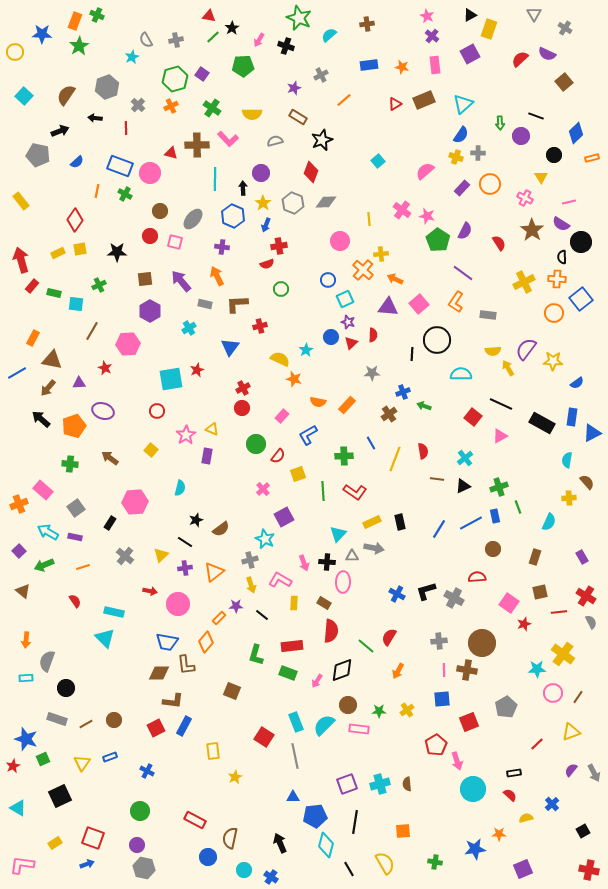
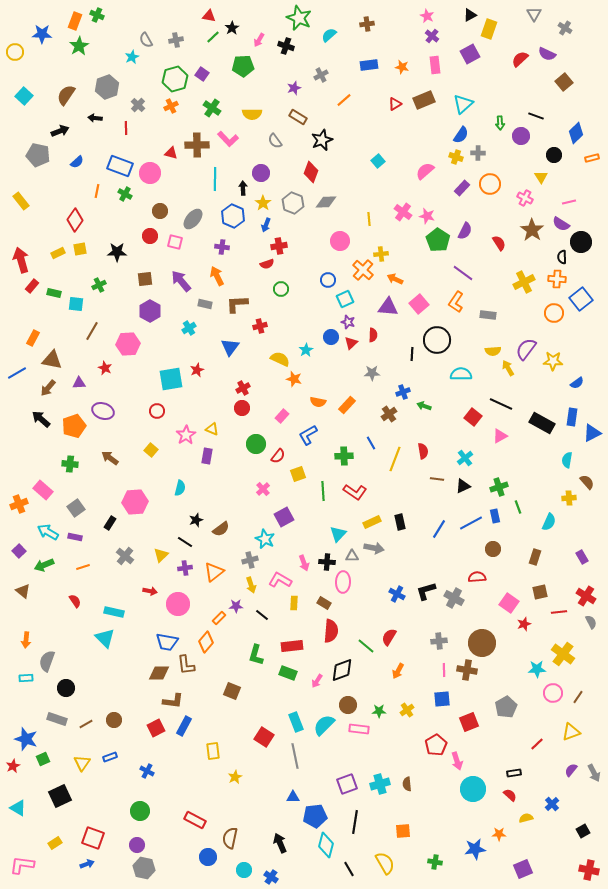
gray semicircle at (275, 141): rotated 112 degrees counterclockwise
pink cross at (402, 210): moved 1 px right, 2 px down
